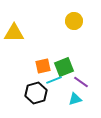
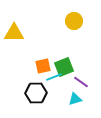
cyan line: moved 3 px up
black hexagon: rotated 15 degrees clockwise
